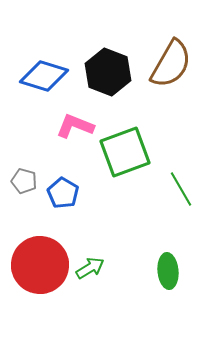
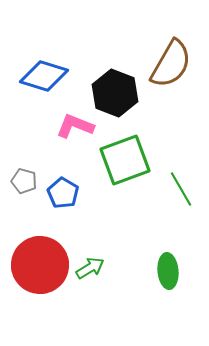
black hexagon: moved 7 px right, 21 px down
green square: moved 8 px down
